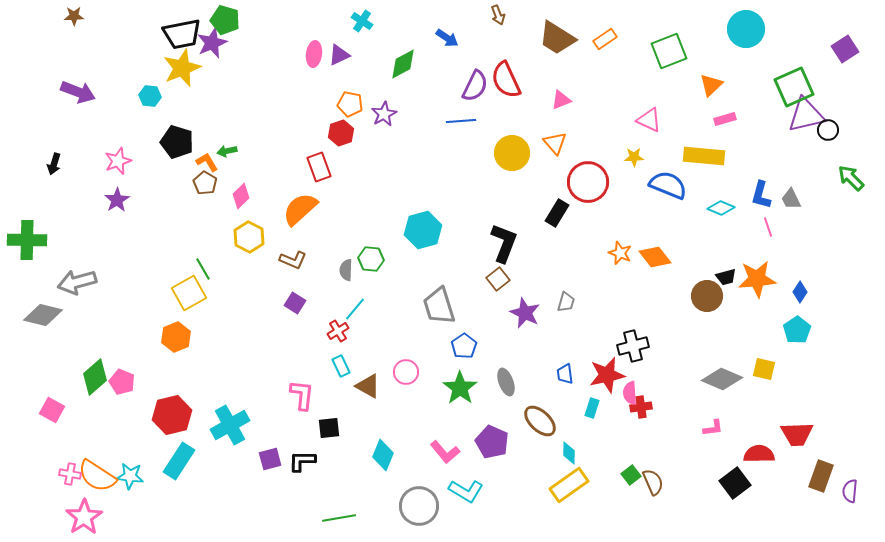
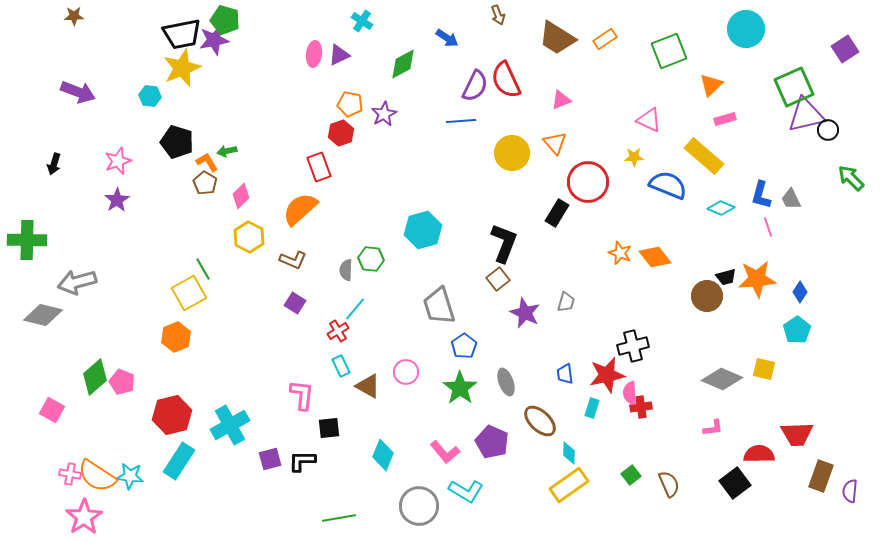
purple star at (212, 43): moved 2 px right, 3 px up; rotated 12 degrees clockwise
yellow rectangle at (704, 156): rotated 36 degrees clockwise
brown semicircle at (653, 482): moved 16 px right, 2 px down
